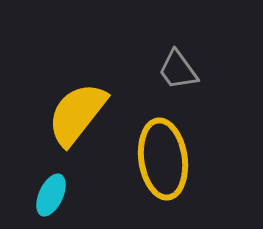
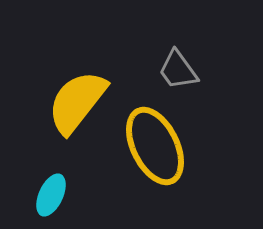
yellow semicircle: moved 12 px up
yellow ellipse: moved 8 px left, 13 px up; rotated 18 degrees counterclockwise
